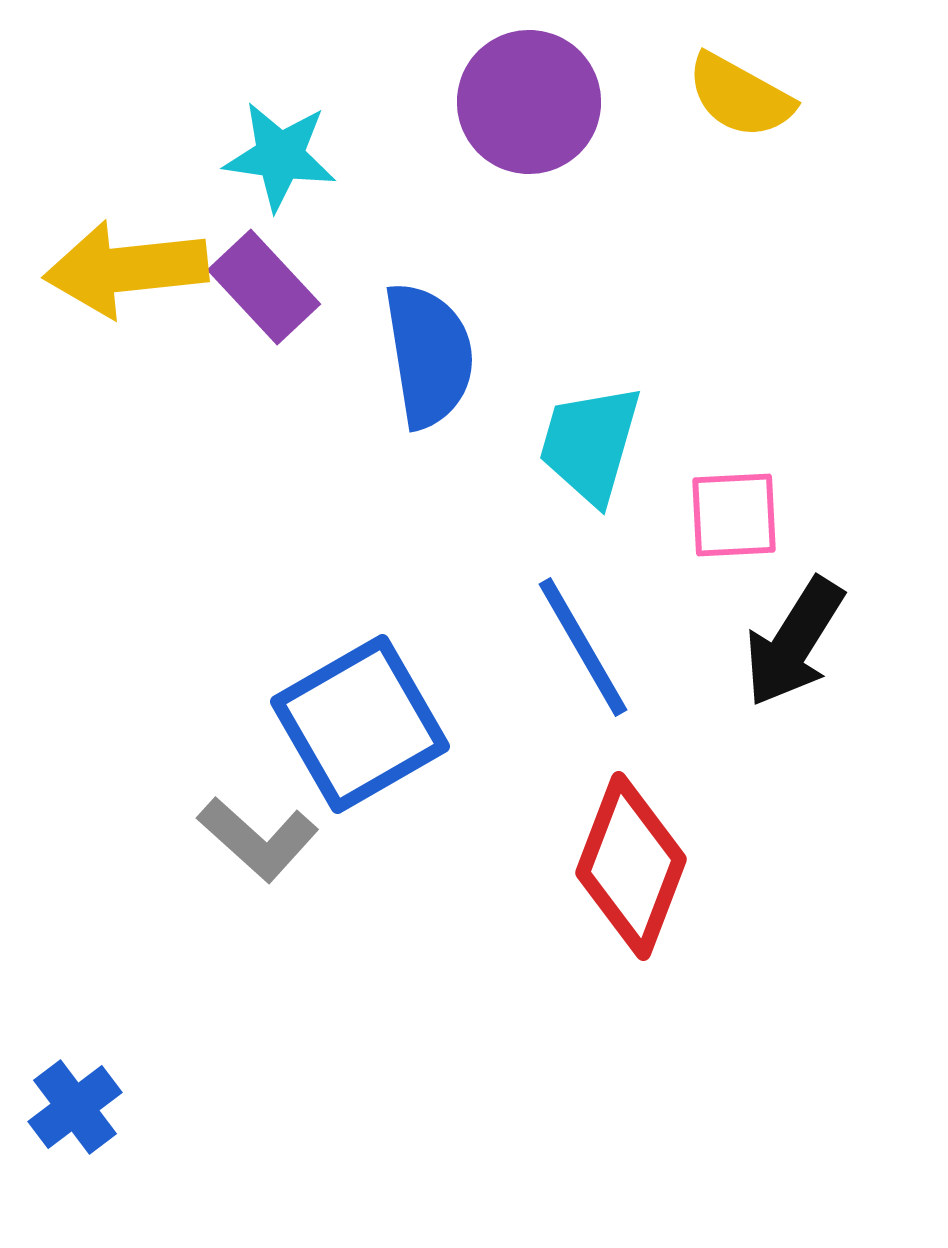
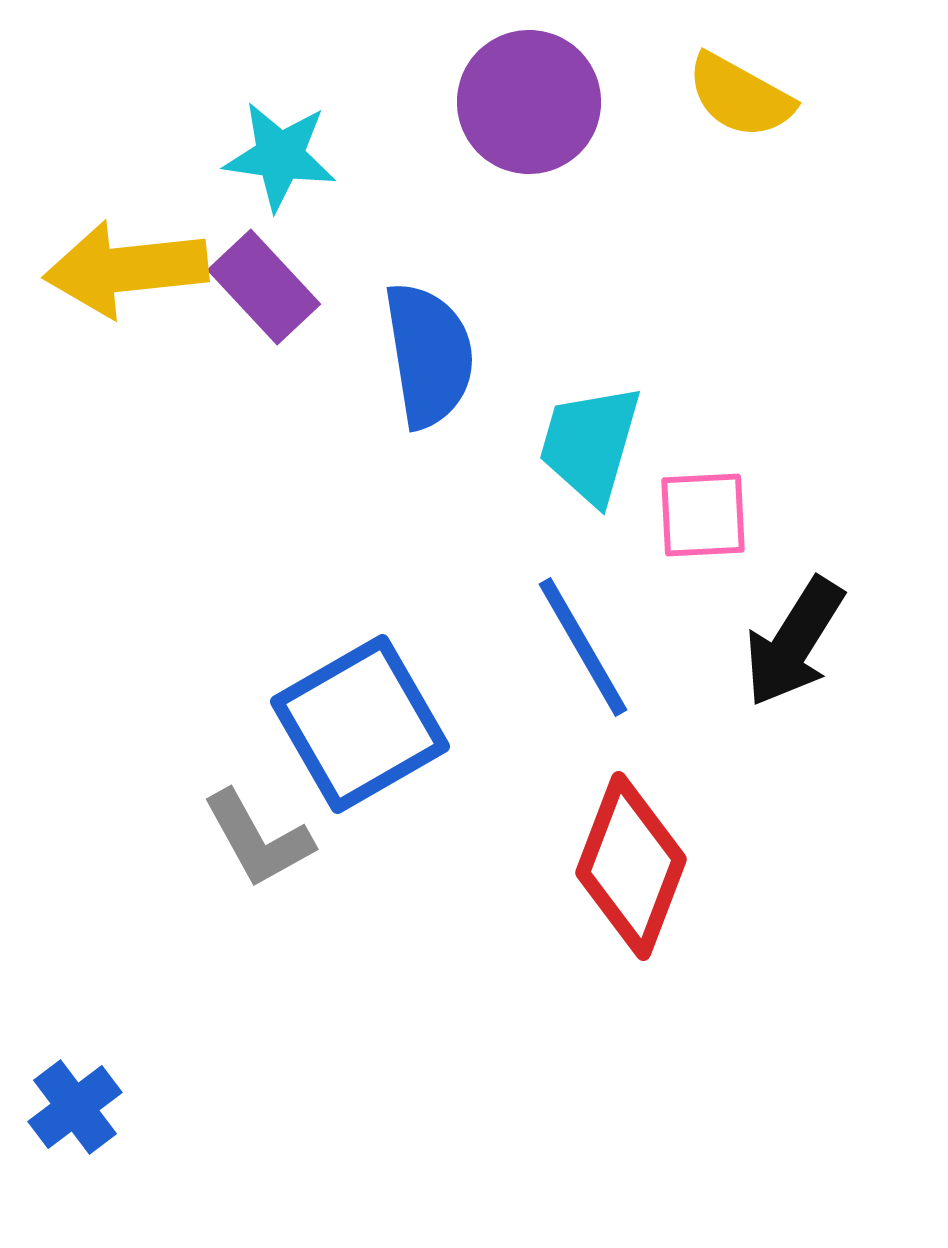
pink square: moved 31 px left
gray L-shape: rotated 19 degrees clockwise
